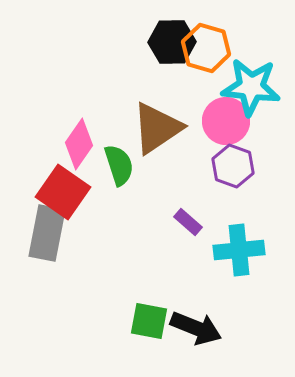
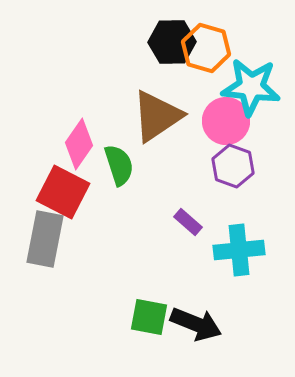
brown triangle: moved 12 px up
red square: rotated 8 degrees counterclockwise
gray rectangle: moved 2 px left, 6 px down
green square: moved 4 px up
black arrow: moved 4 px up
